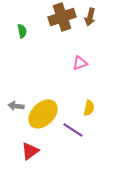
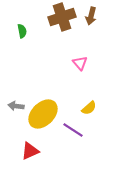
brown arrow: moved 1 px right, 1 px up
pink triangle: rotated 49 degrees counterclockwise
yellow semicircle: rotated 35 degrees clockwise
red triangle: rotated 12 degrees clockwise
